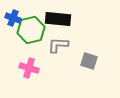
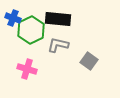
green hexagon: rotated 12 degrees counterclockwise
gray L-shape: rotated 10 degrees clockwise
gray square: rotated 18 degrees clockwise
pink cross: moved 2 px left, 1 px down
